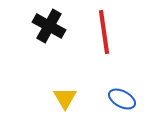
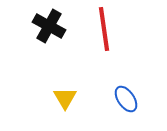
red line: moved 3 px up
blue ellipse: moved 4 px right; rotated 28 degrees clockwise
